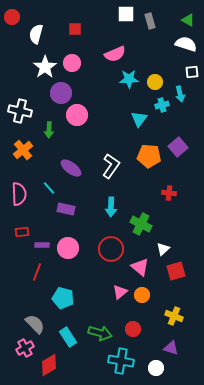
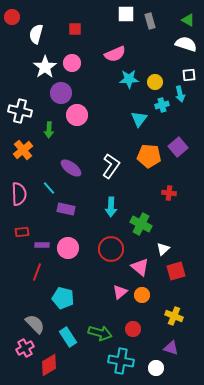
white square at (192, 72): moved 3 px left, 3 px down
